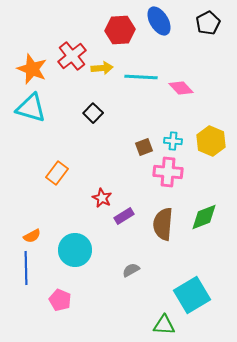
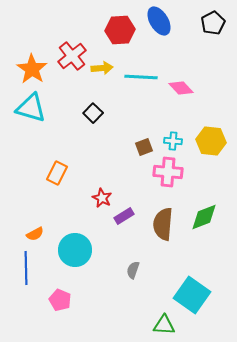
black pentagon: moved 5 px right
orange star: rotated 12 degrees clockwise
yellow hexagon: rotated 16 degrees counterclockwise
orange rectangle: rotated 10 degrees counterclockwise
orange semicircle: moved 3 px right, 2 px up
gray semicircle: moved 2 px right; rotated 42 degrees counterclockwise
cyan square: rotated 24 degrees counterclockwise
